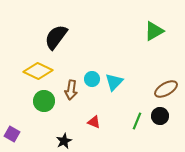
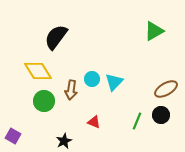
yellow diamond: rotated 32 degrees clockwise
black circle: moved 1 px right, 1 px up
purple square: moved 1 px right, 2 px down
